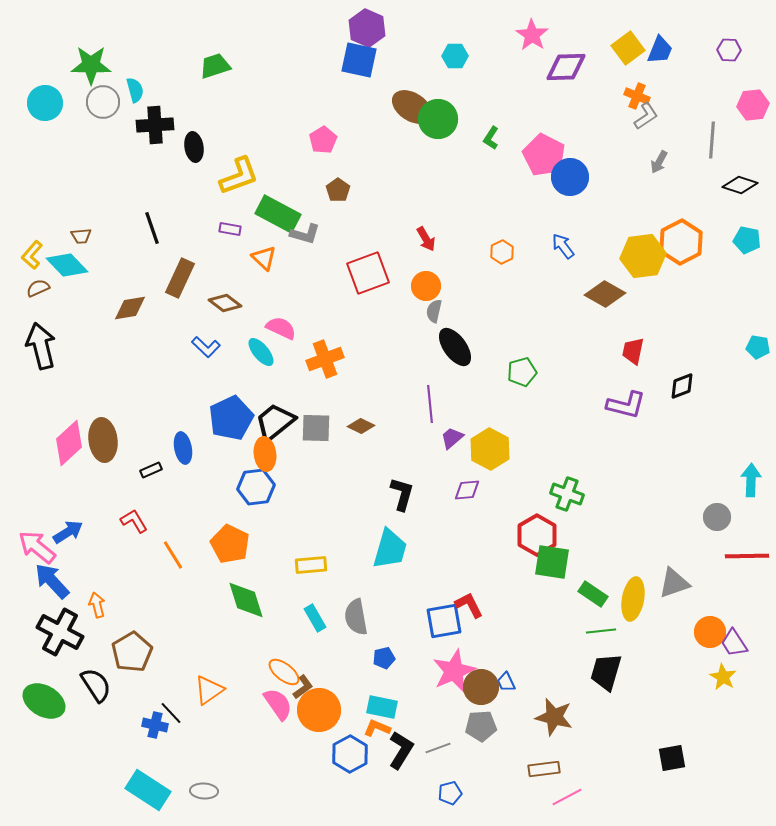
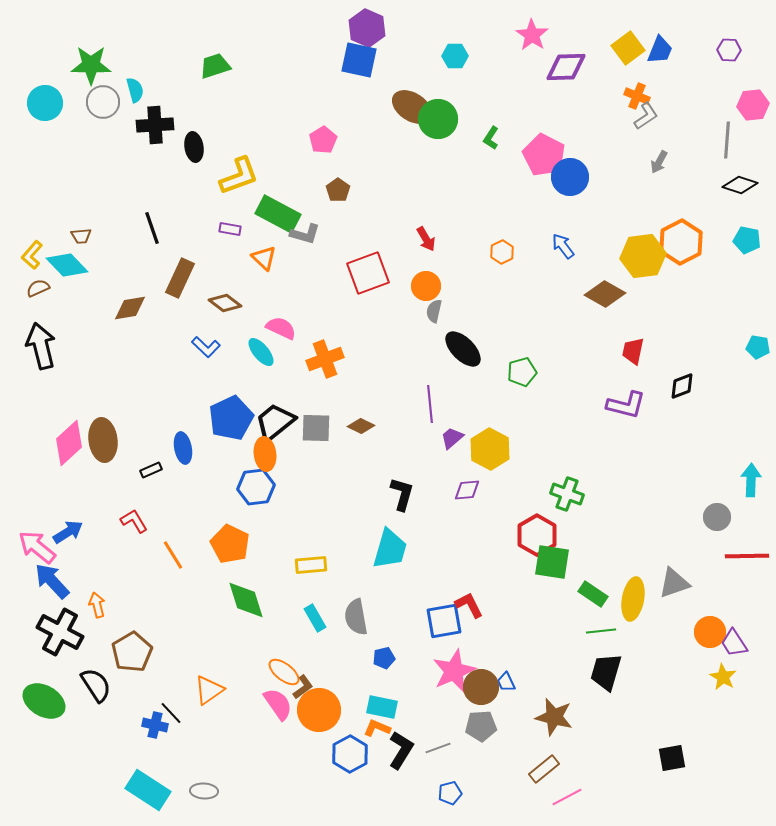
gray line at (712, 140): moved 15 px right
black ellipse at (455, 347): moved 8 px right, 2 px down; rotated 9 degrees counterclockwise
brown rectangle at (544, 769): rotated 32 degrees counterclockwise
